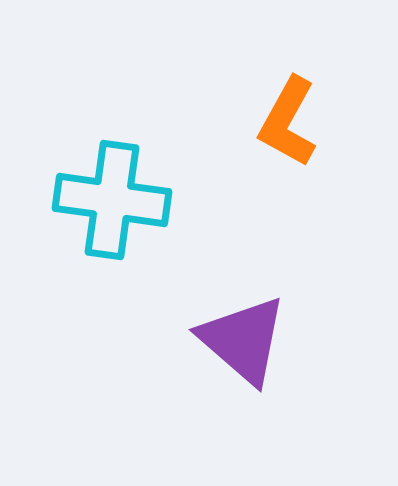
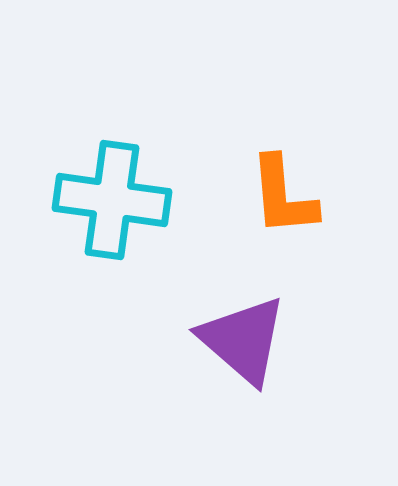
orange L-shape: moved 5 px left, 74 px down; rotated 34 degrees counterclockwise
